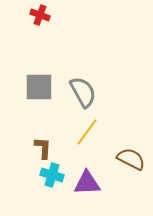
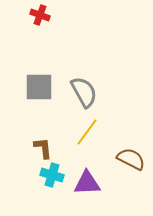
gray semicircle: moved 1 px right
brown L-shape: rotated 10 degrees counterclockwise
